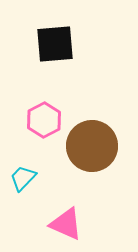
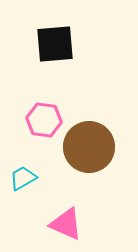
pink hexagon: rotated 24 degrees counterclockwise
brown circle: moved 3 px left, 1 px down
cyan trapezoid: rotated 16 degrees clockwise
